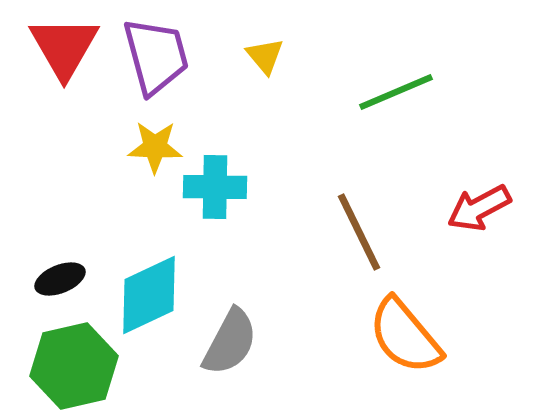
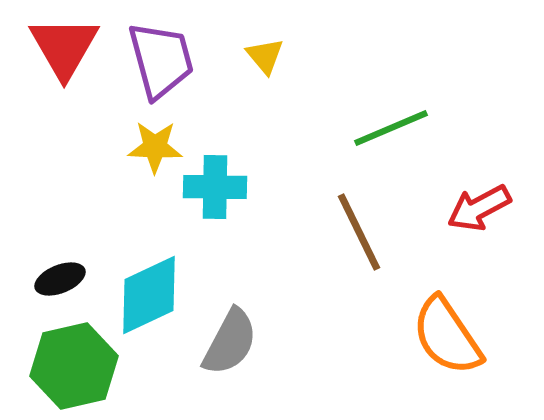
purple trapezoid: moved 5 px right, 4 px down
green line: moved 5 px left, 36 px down
orange semicircle: moved 42 px right; rotated 6 degrees clockwise
